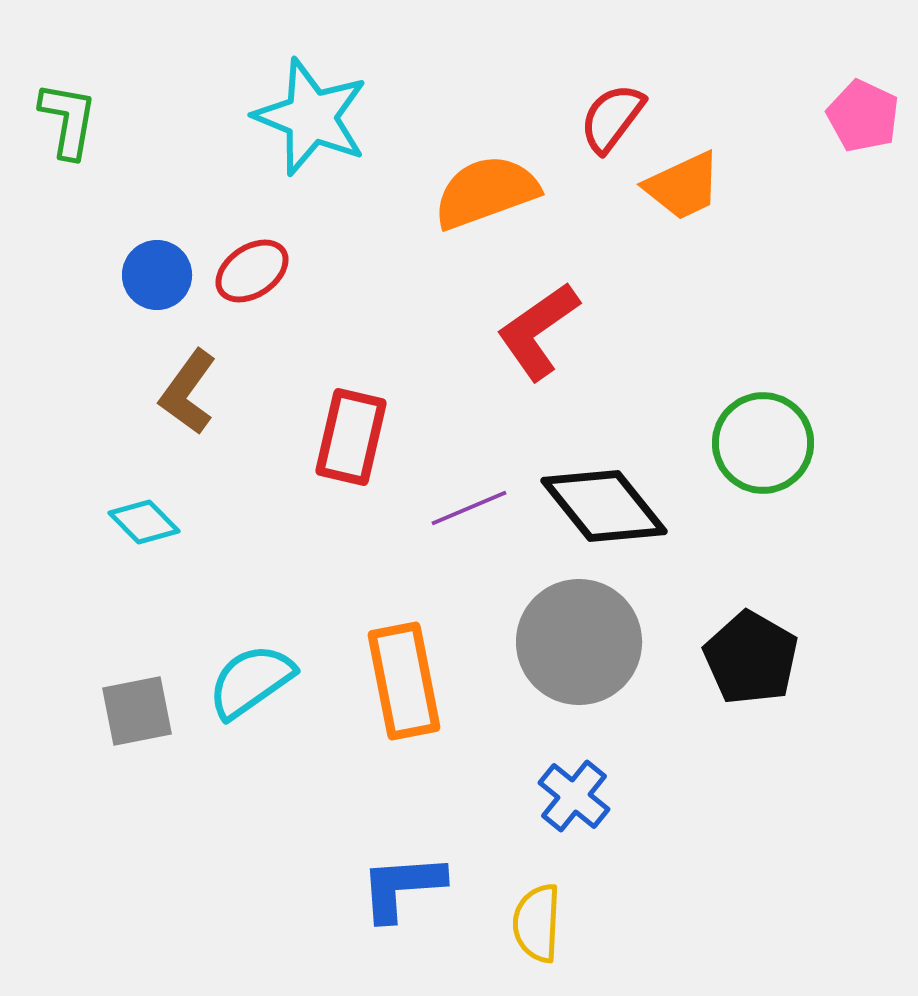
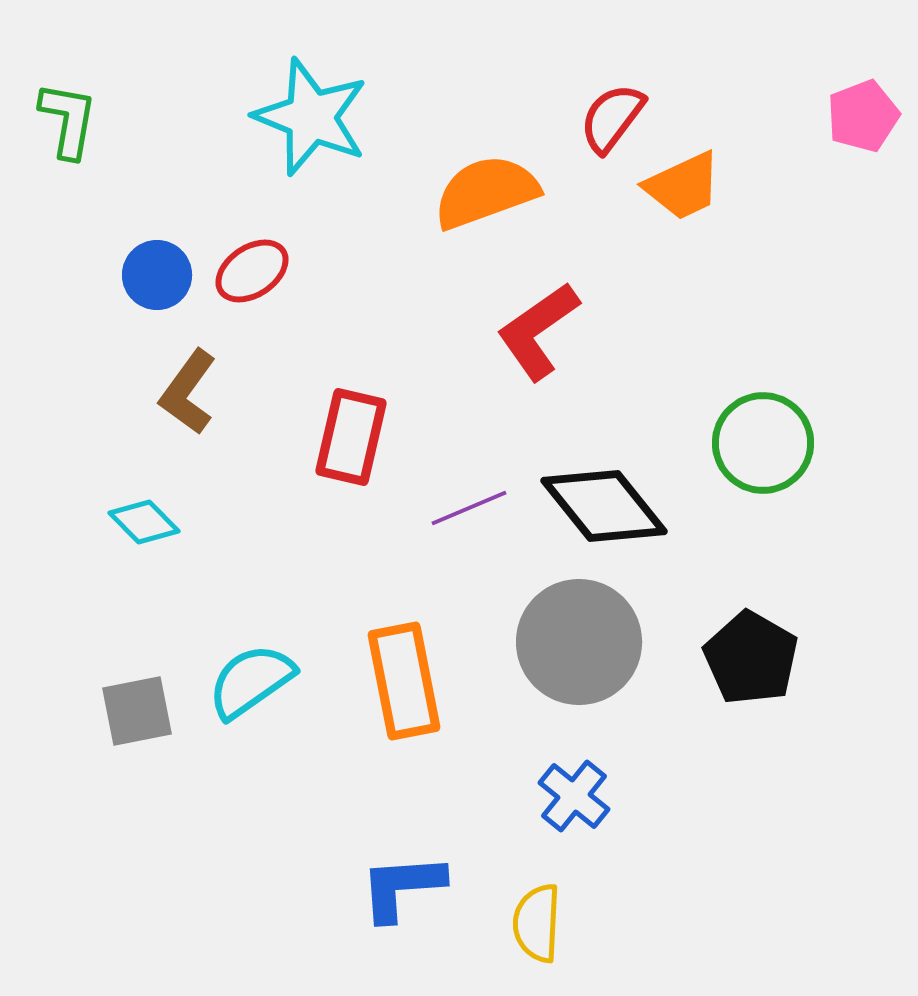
pink pentagon: rotated 26 degrees clockwise
